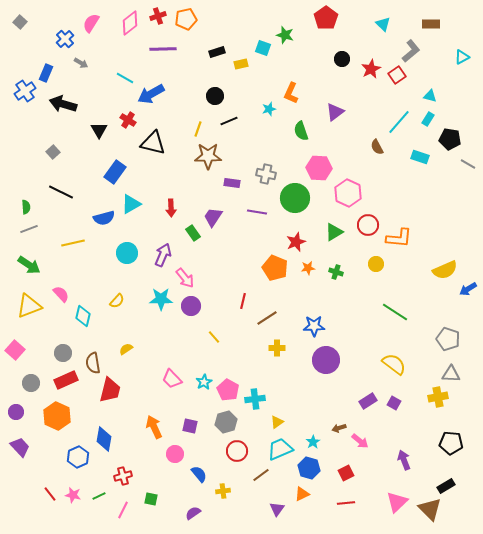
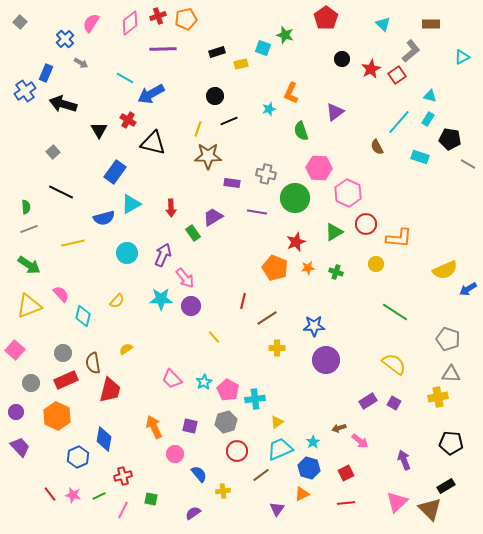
purple trapezoid at (213, 217): rotated 25 degrees clockwise
red circle at (368, 225): moved 2 px left, 1 px up
